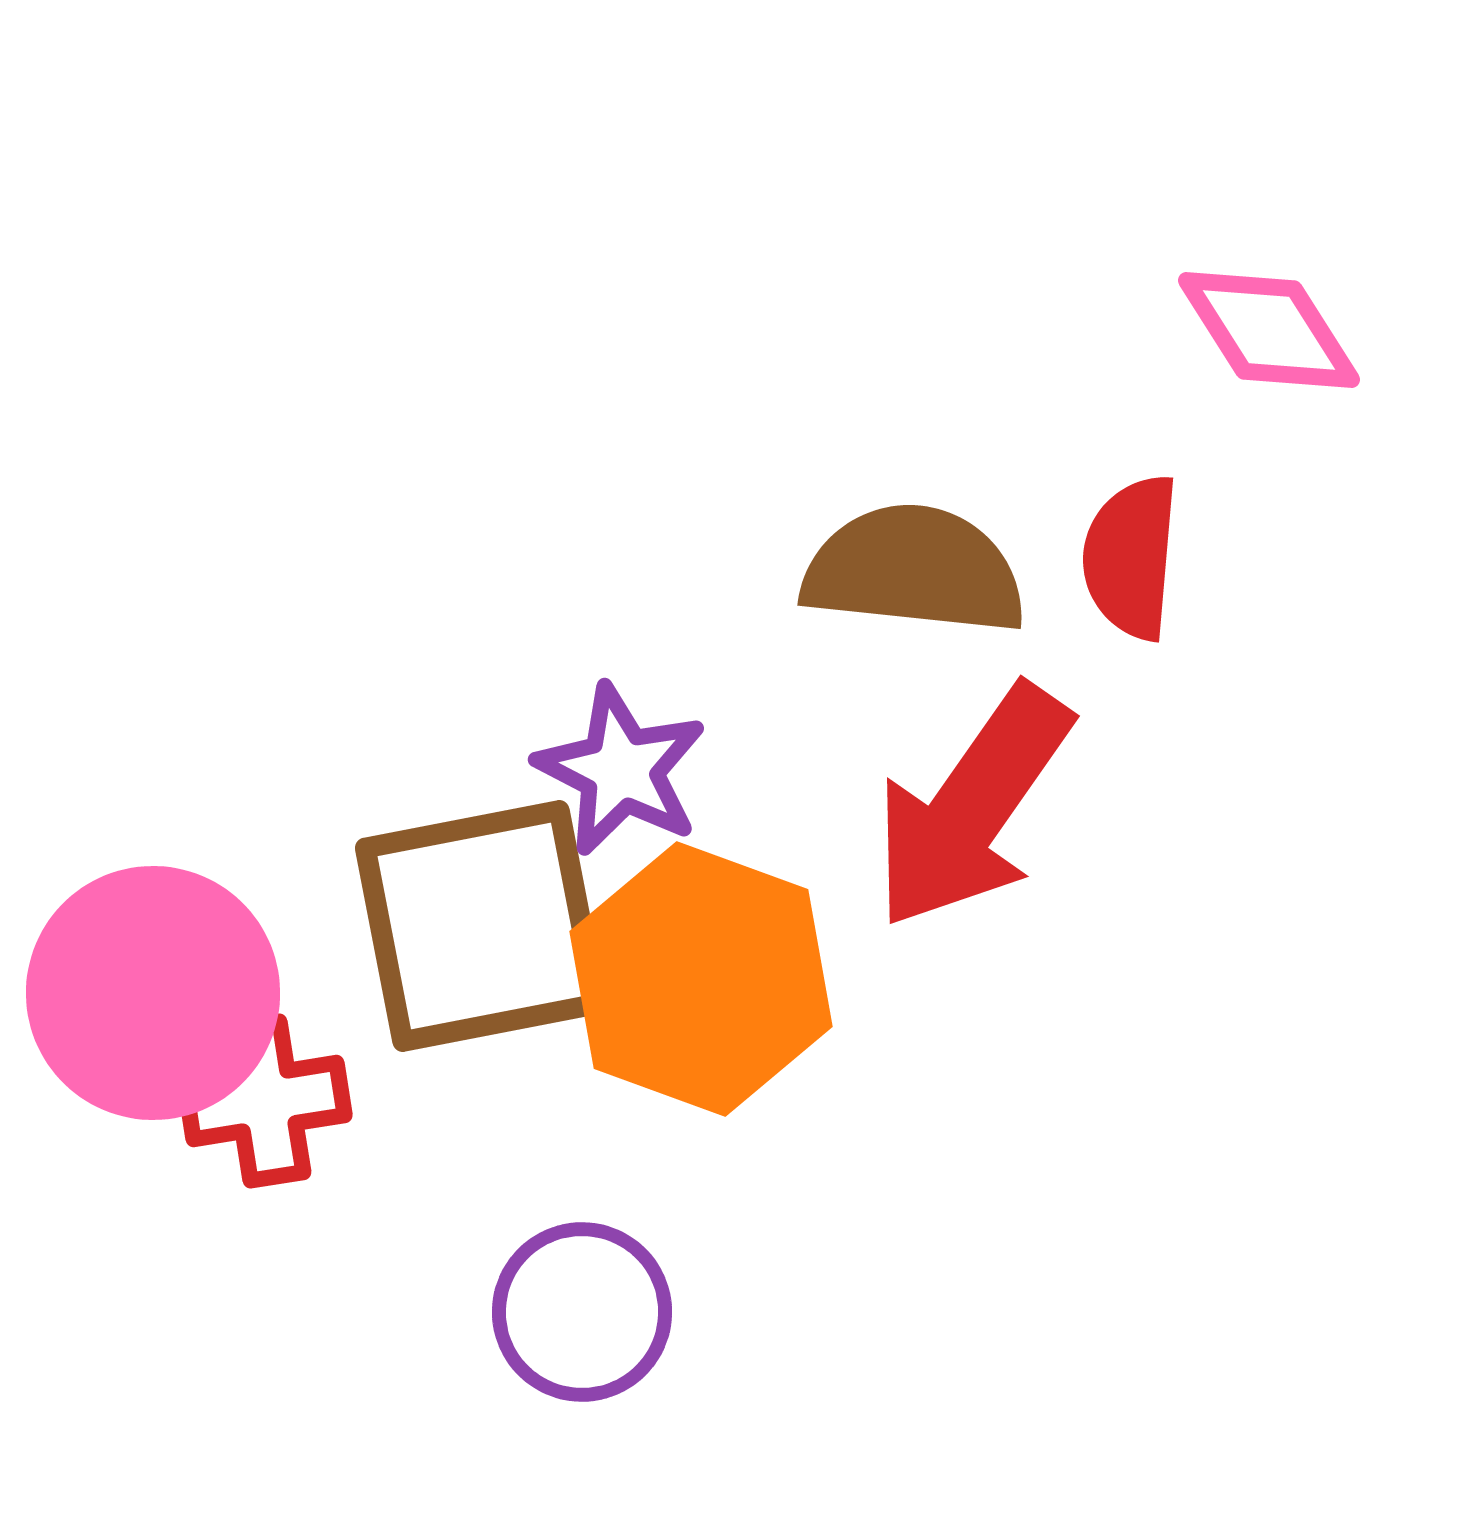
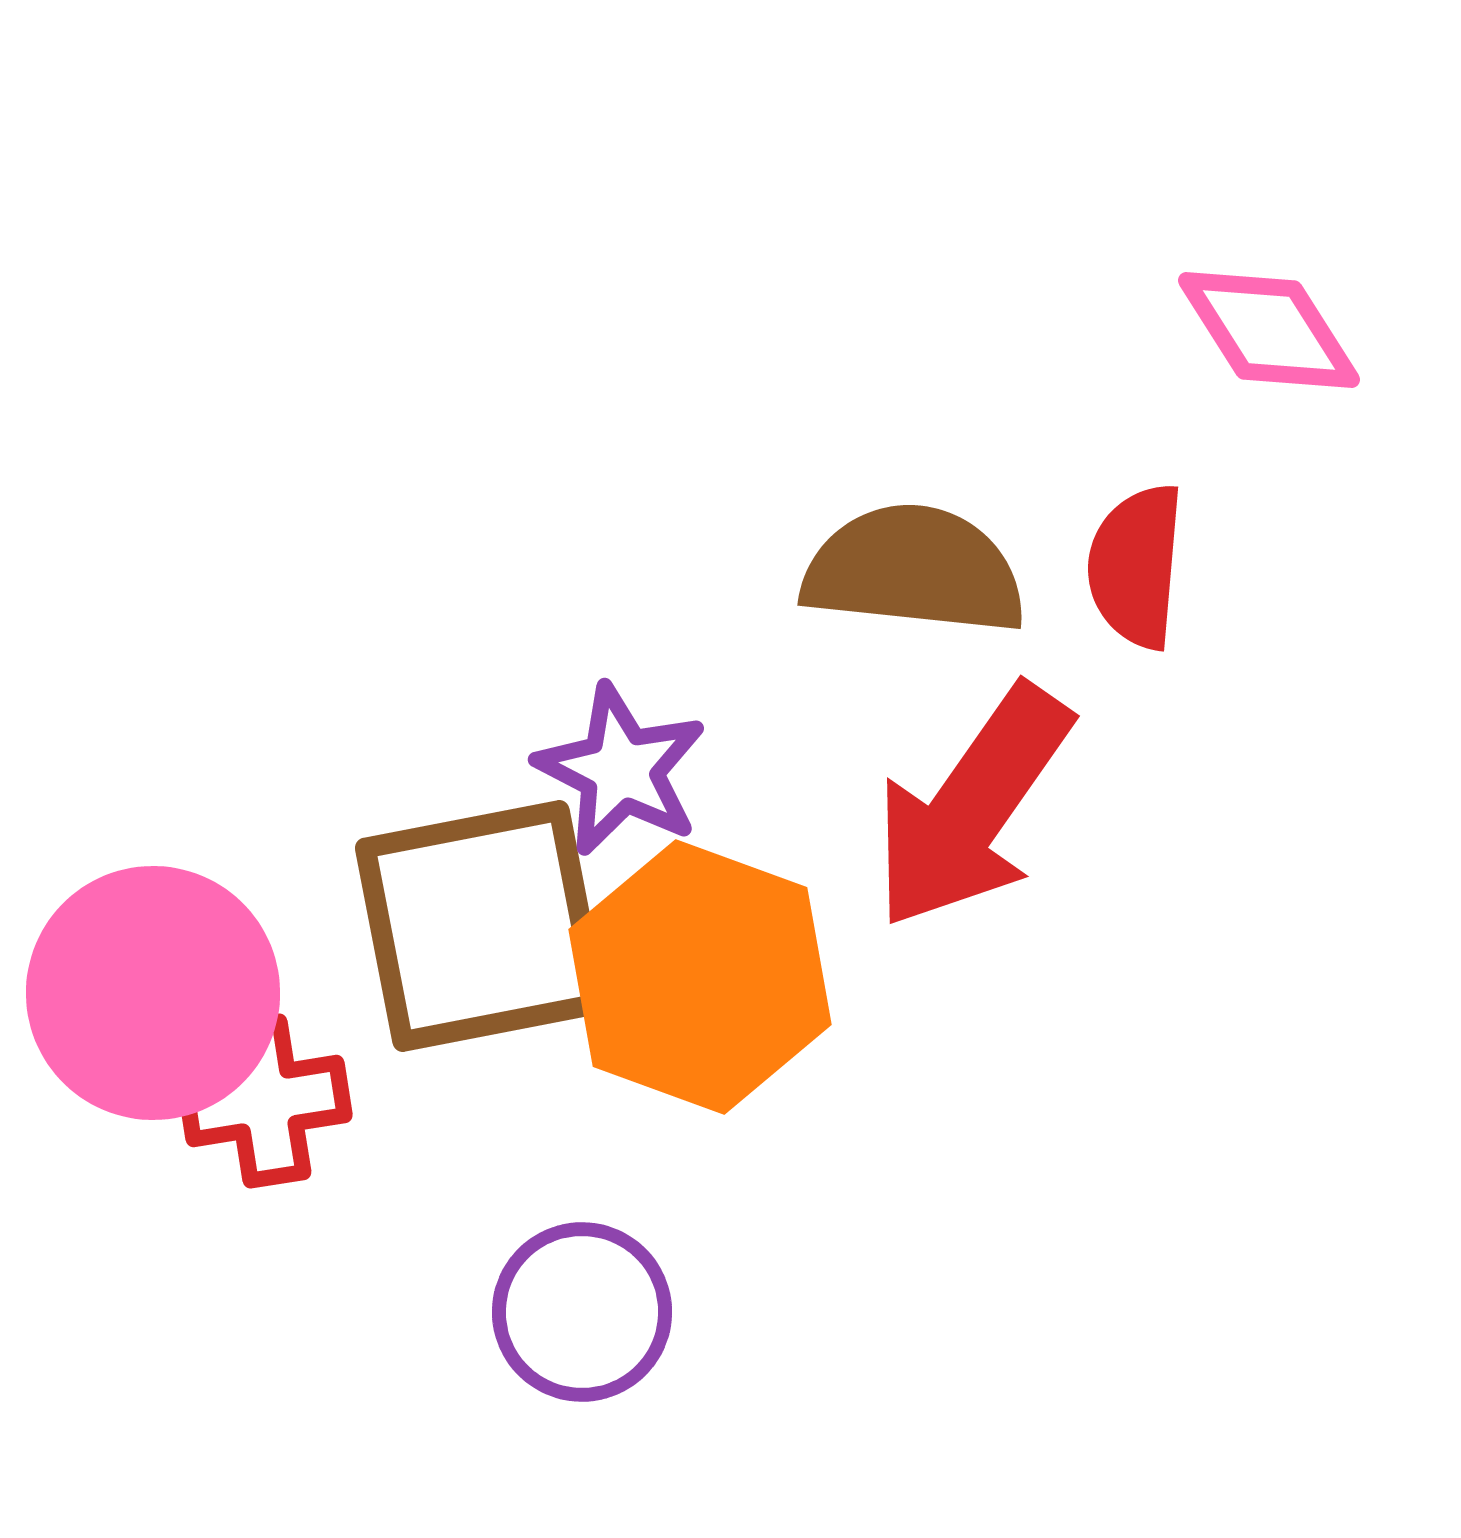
red semicircle: moved 5 px right, 9 px down
orange hexagon: moved 1 px left, 2 px up
